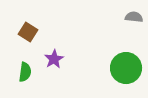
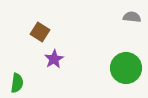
gray semicircle: moved 2 px left
brown square: moved 12 px right
green semicircle: moved 8 px left, 11 px down
